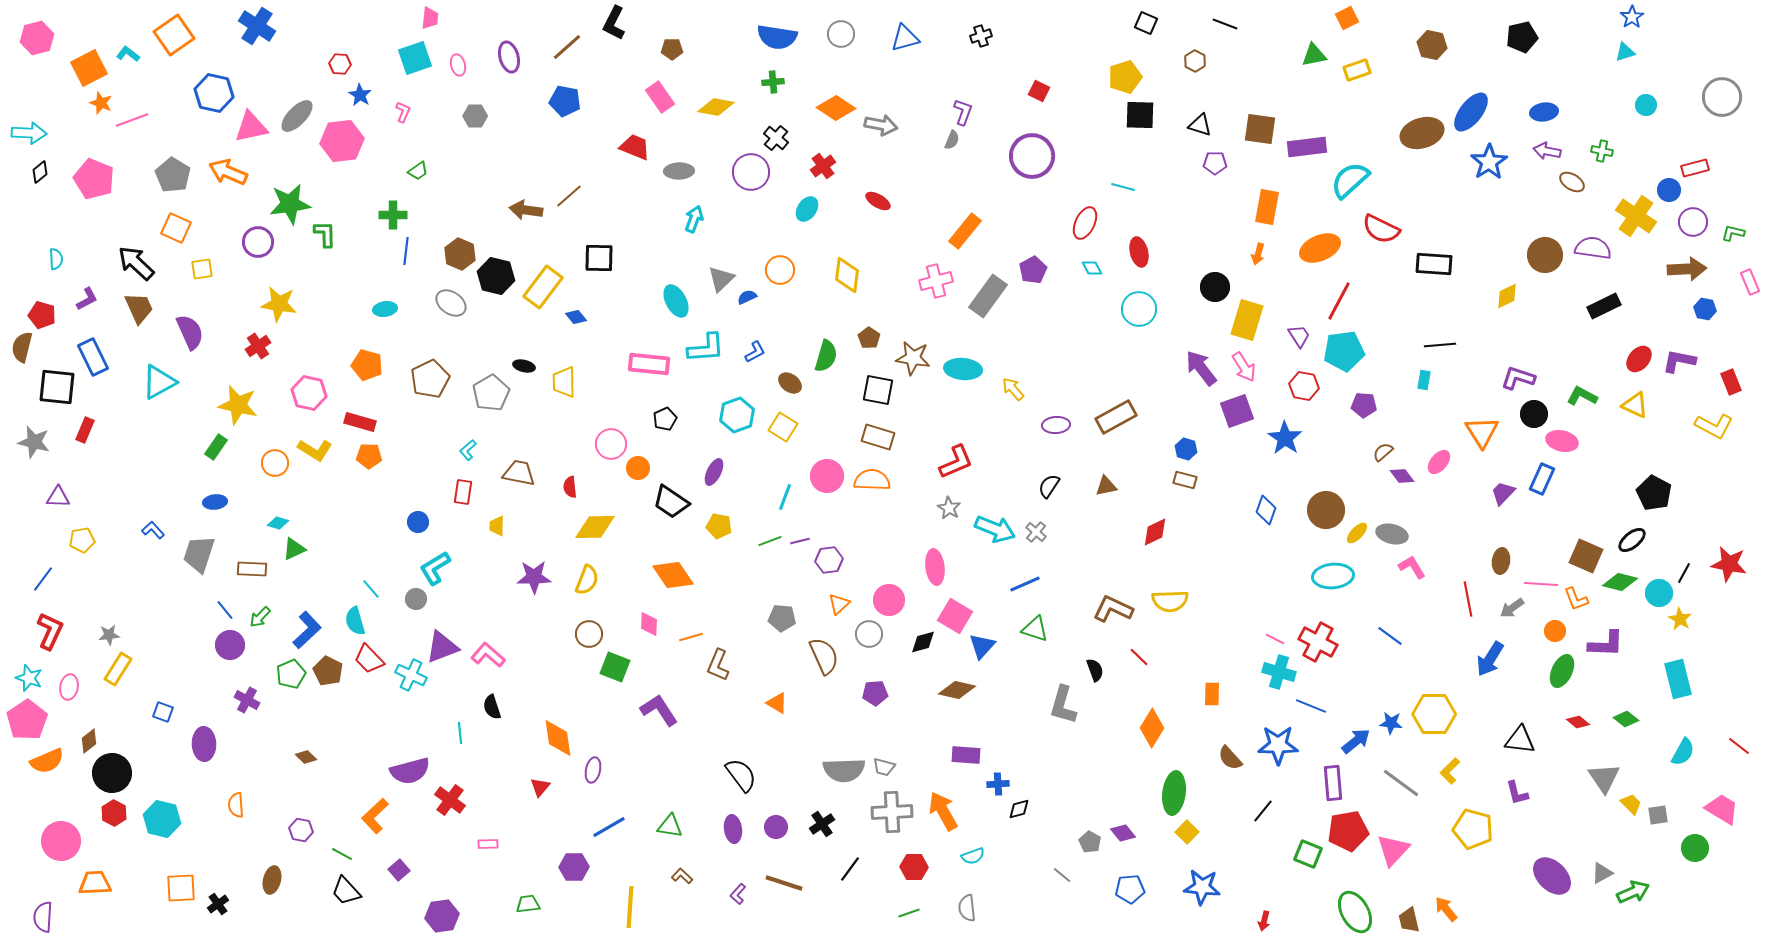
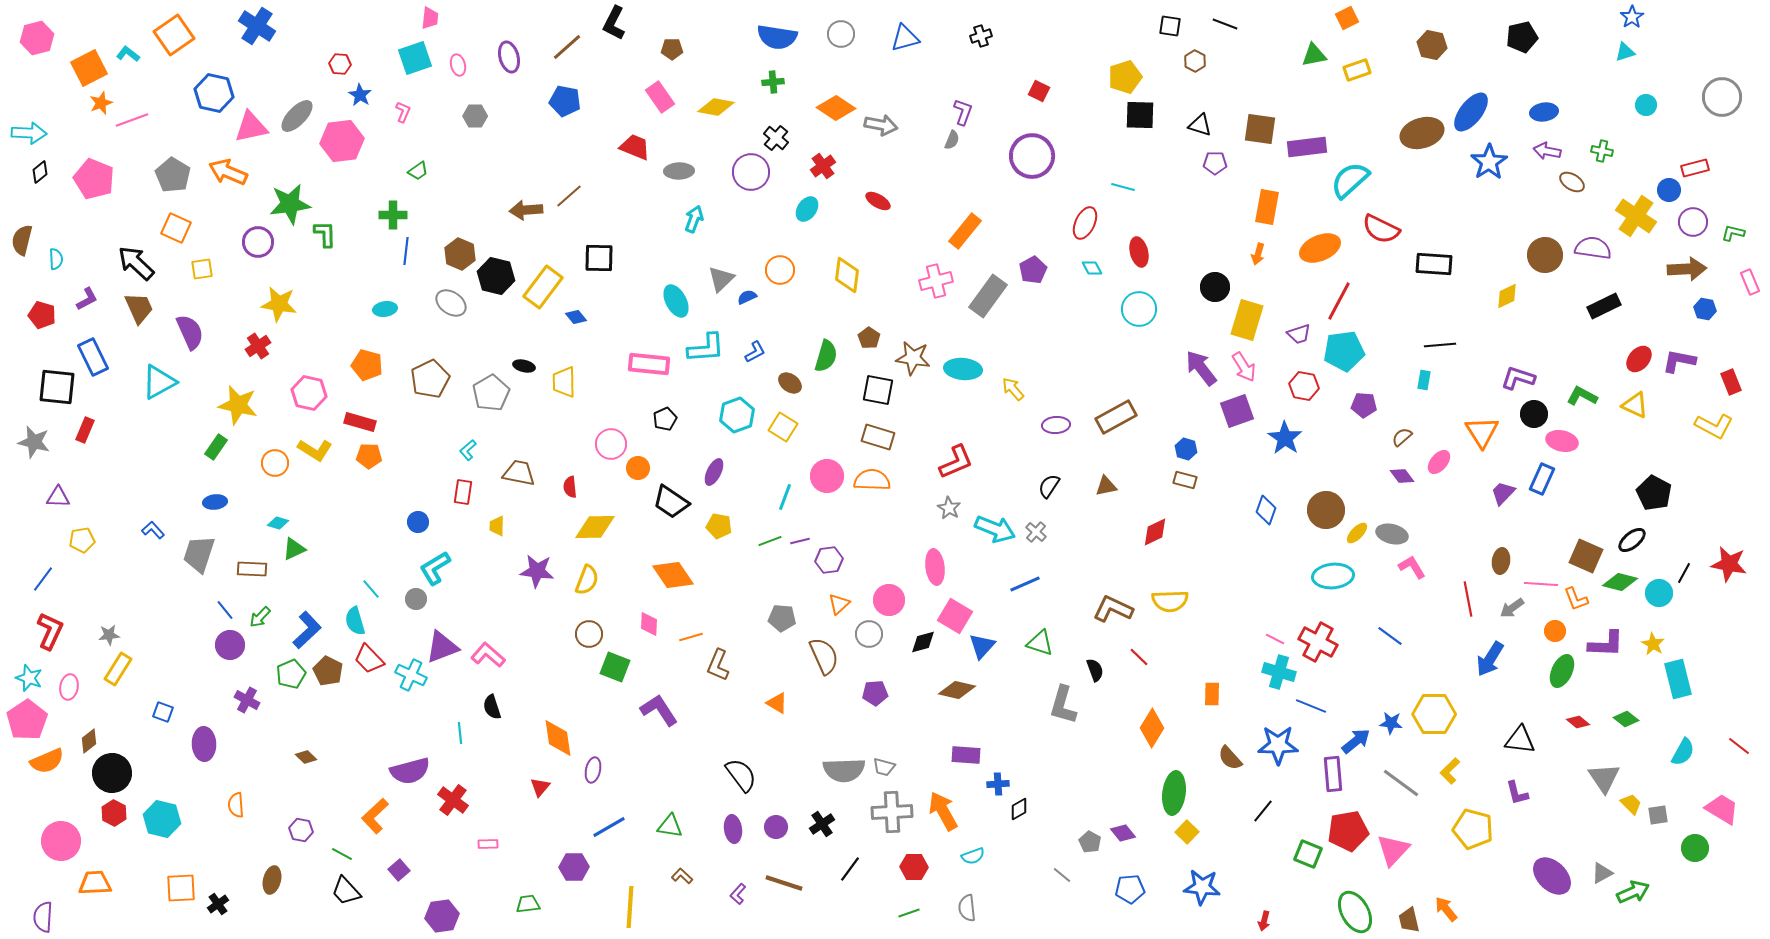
black square at (1146, 23): moved 24 px right, 3 px down; rotated 15 degrees counterclockwise
orange star at (101, 103): rotated 30 degrees clockwise
brown arrow at (526, 210): rotated 12 degrees counterclockwise
purple trapezoid at (1299, 336): moved 2 px up; rotated 105 degrees clockwise
brown semicircle at (22, 347): moved 107 px up
brown semicircle at (1383, 452): moved 19 px right, 15 px up
purple star at (534, 577): moved 3 px right, 6 px up; rotated 8 degrees clockwise
yellow star at (1680, 619): moved 27 px left, 25 px down
green triangle at (1035, 629): moved 5 px right, 14 px down
purple rectangle at (1333, 783): moved 9 px up
red cross at (450, 800): moved 3 px right
black diamond at (1019, 809): rotated 15 degrees counterclockwise
